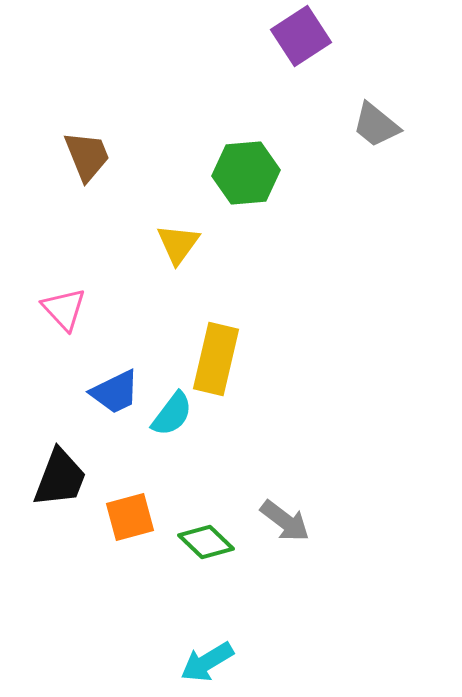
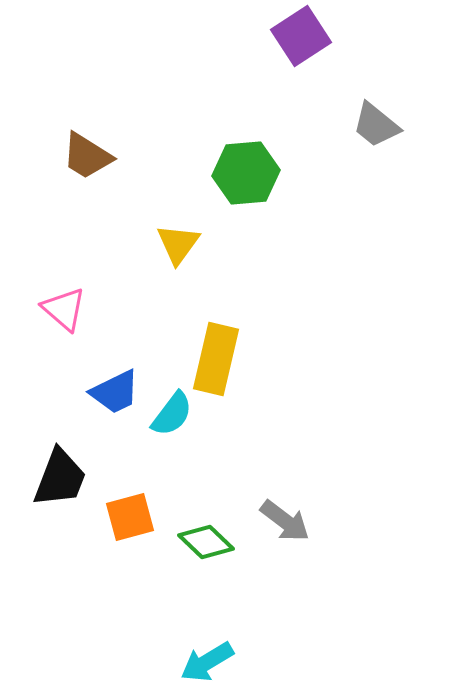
brown trapezoid: rotated 144 degrees clockwise
pink triangle: rotated 6 degrees counterclockwise
